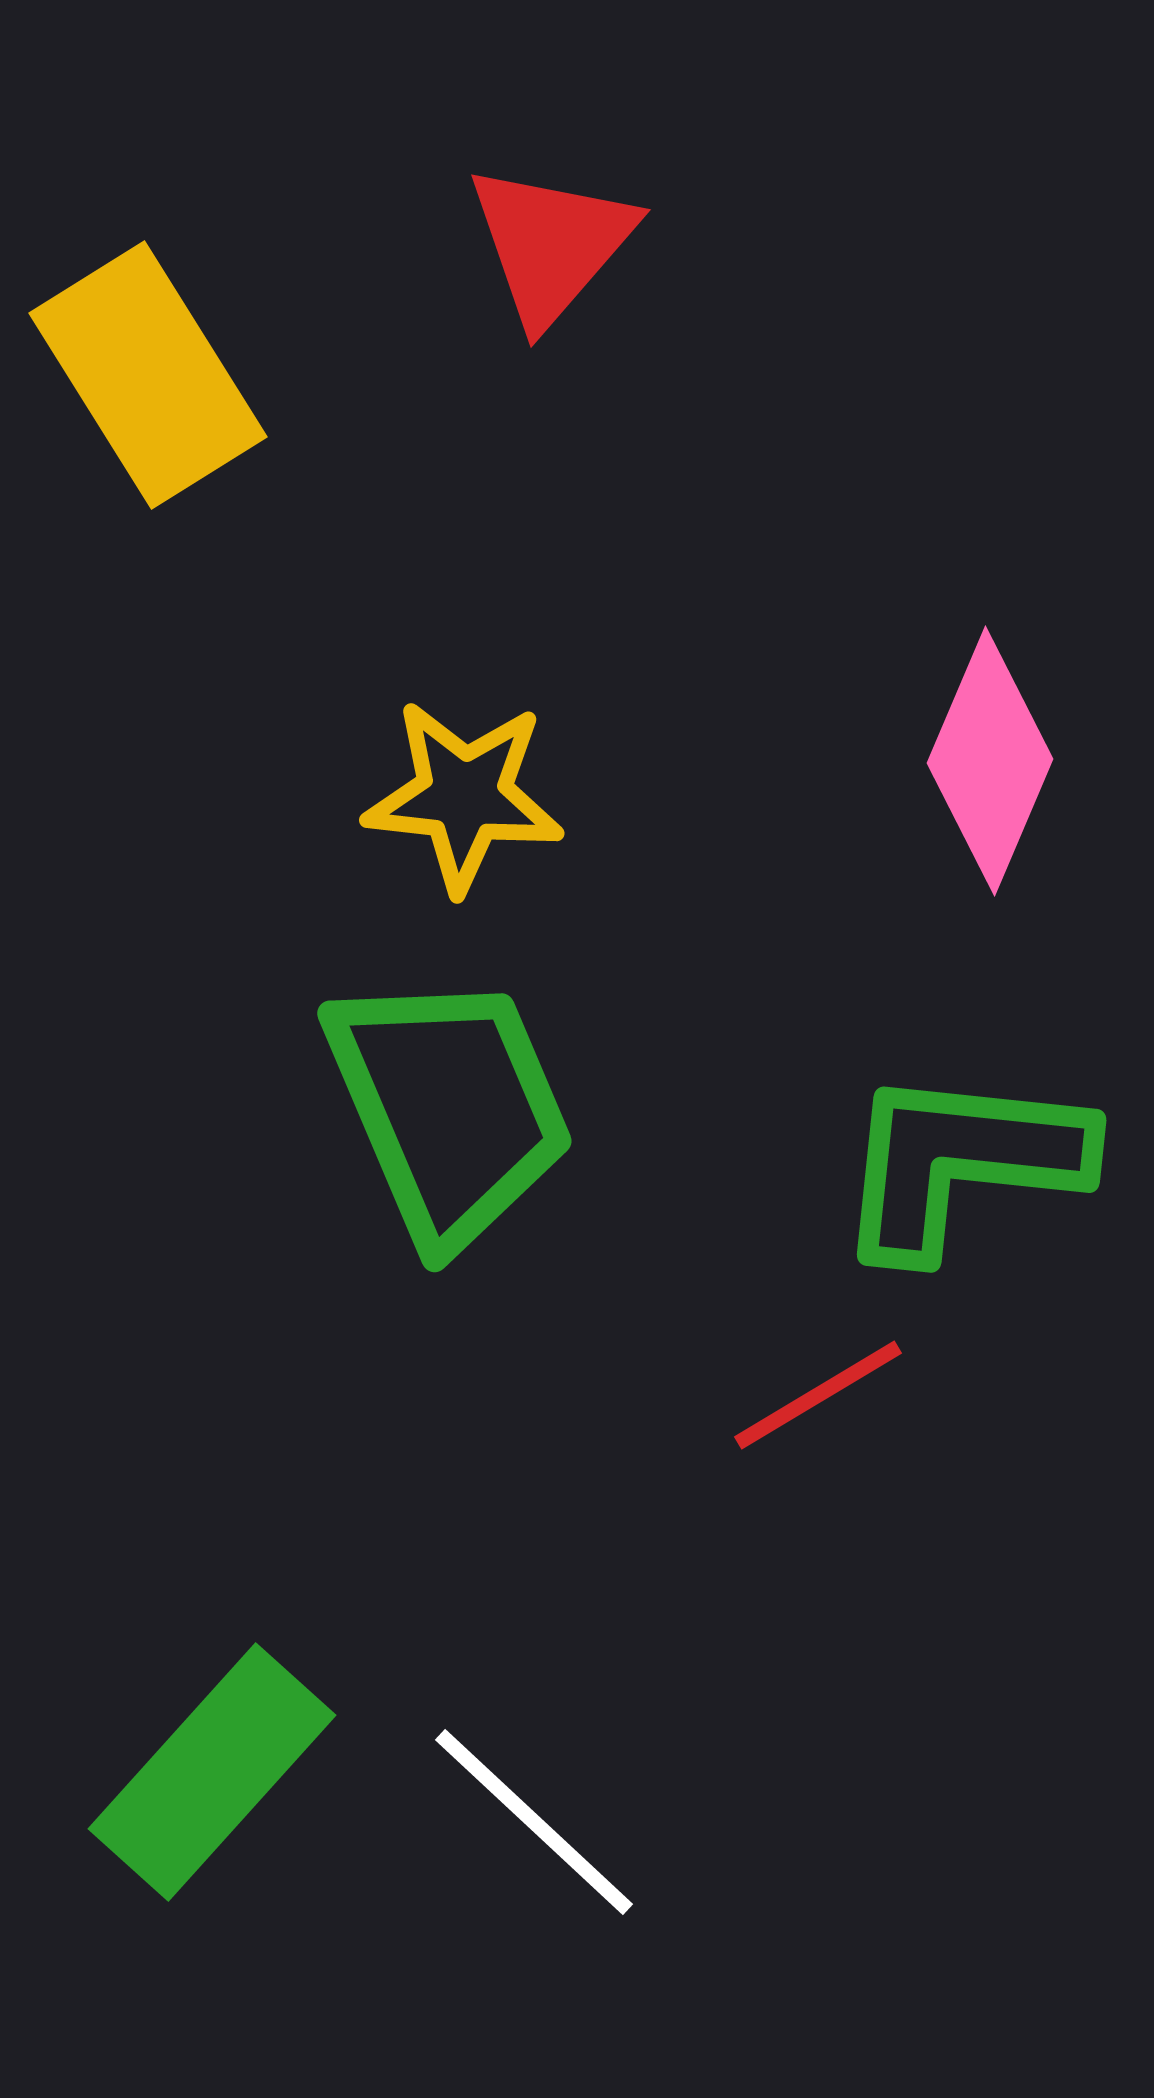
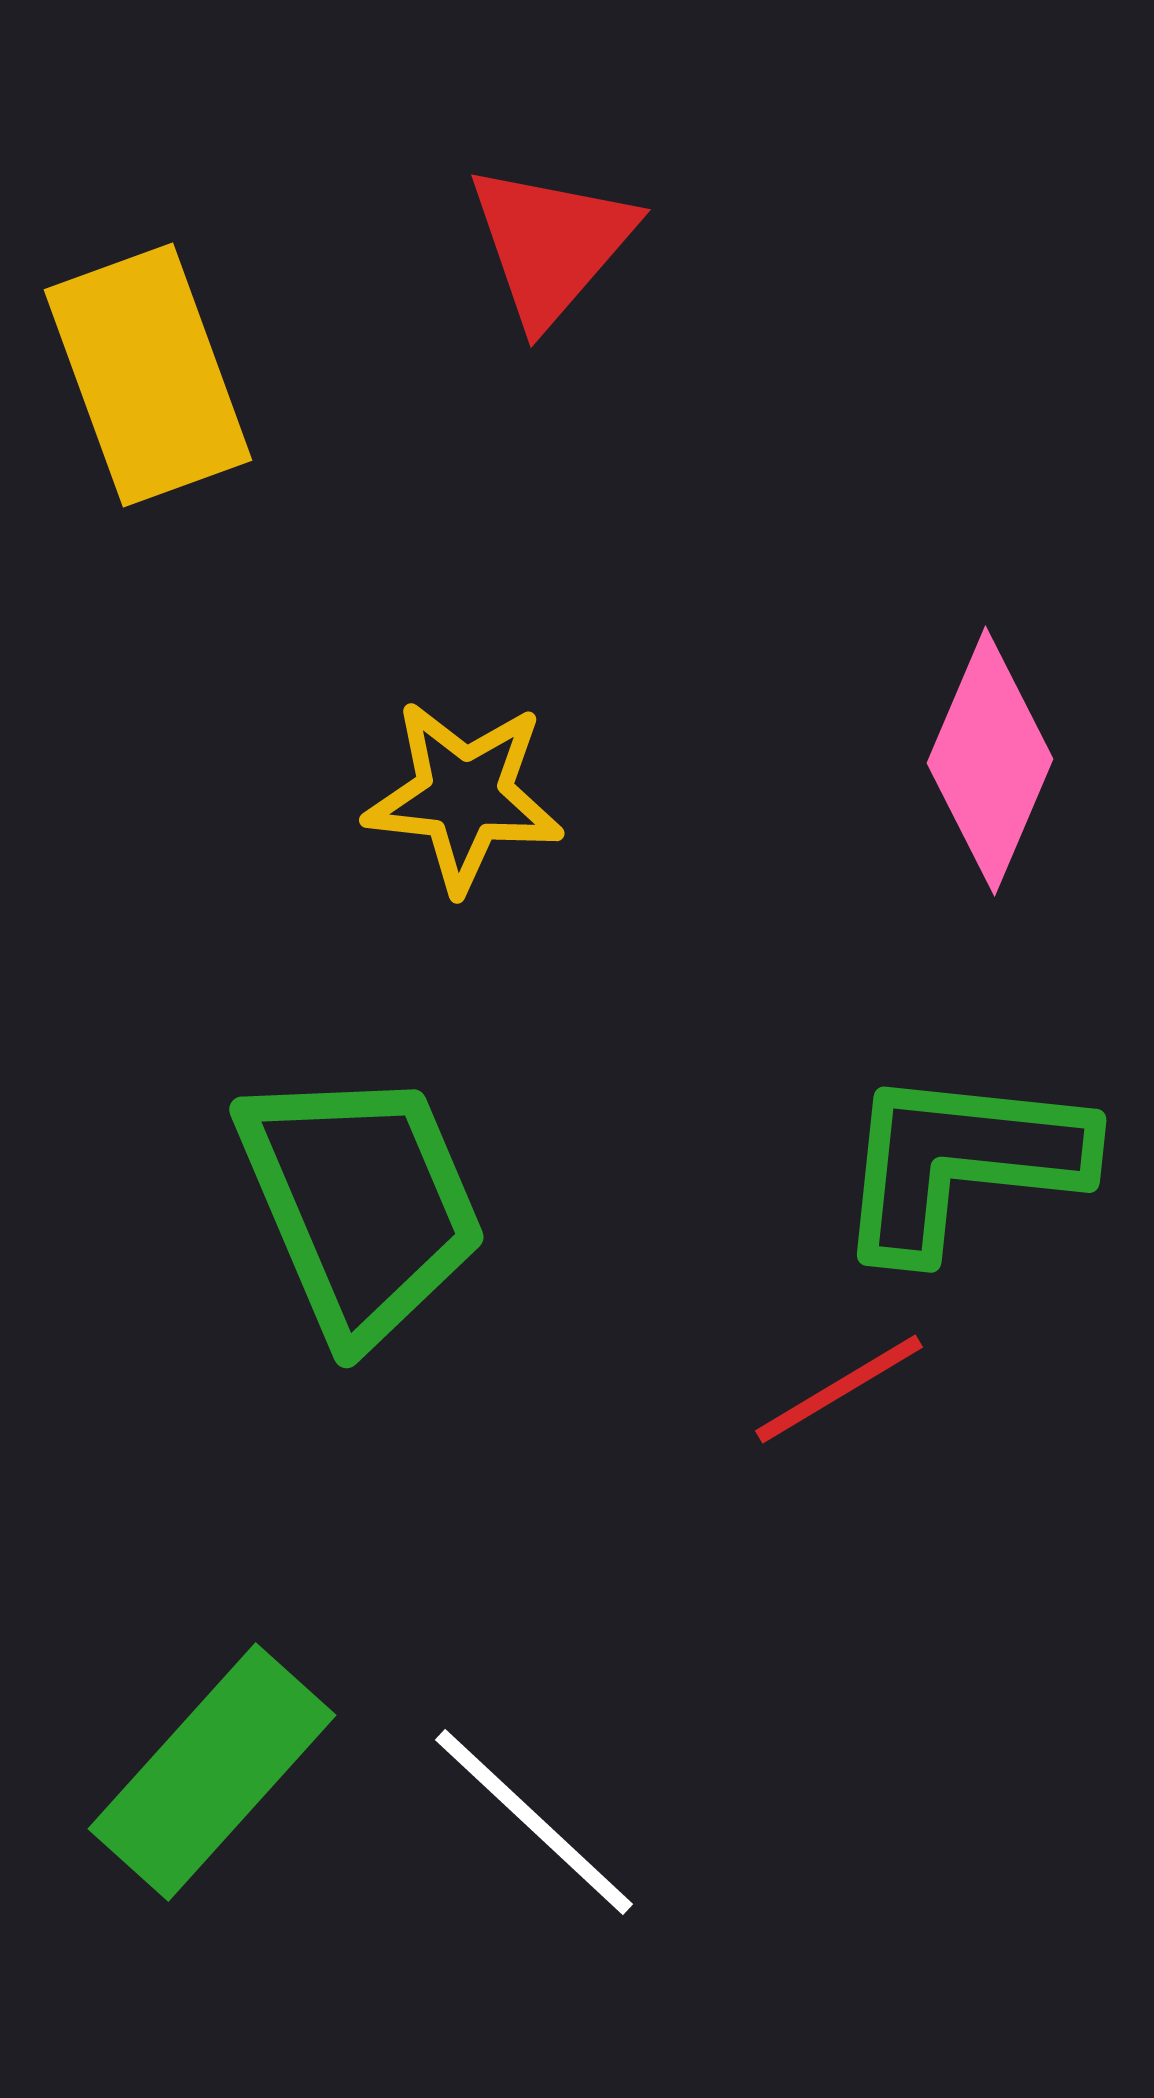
yellow rectangle: rotated 12 degrees clockwise
green trapezoid: moved 88 px left, 96 px down
red line: moved 21 px right, 6 px up
